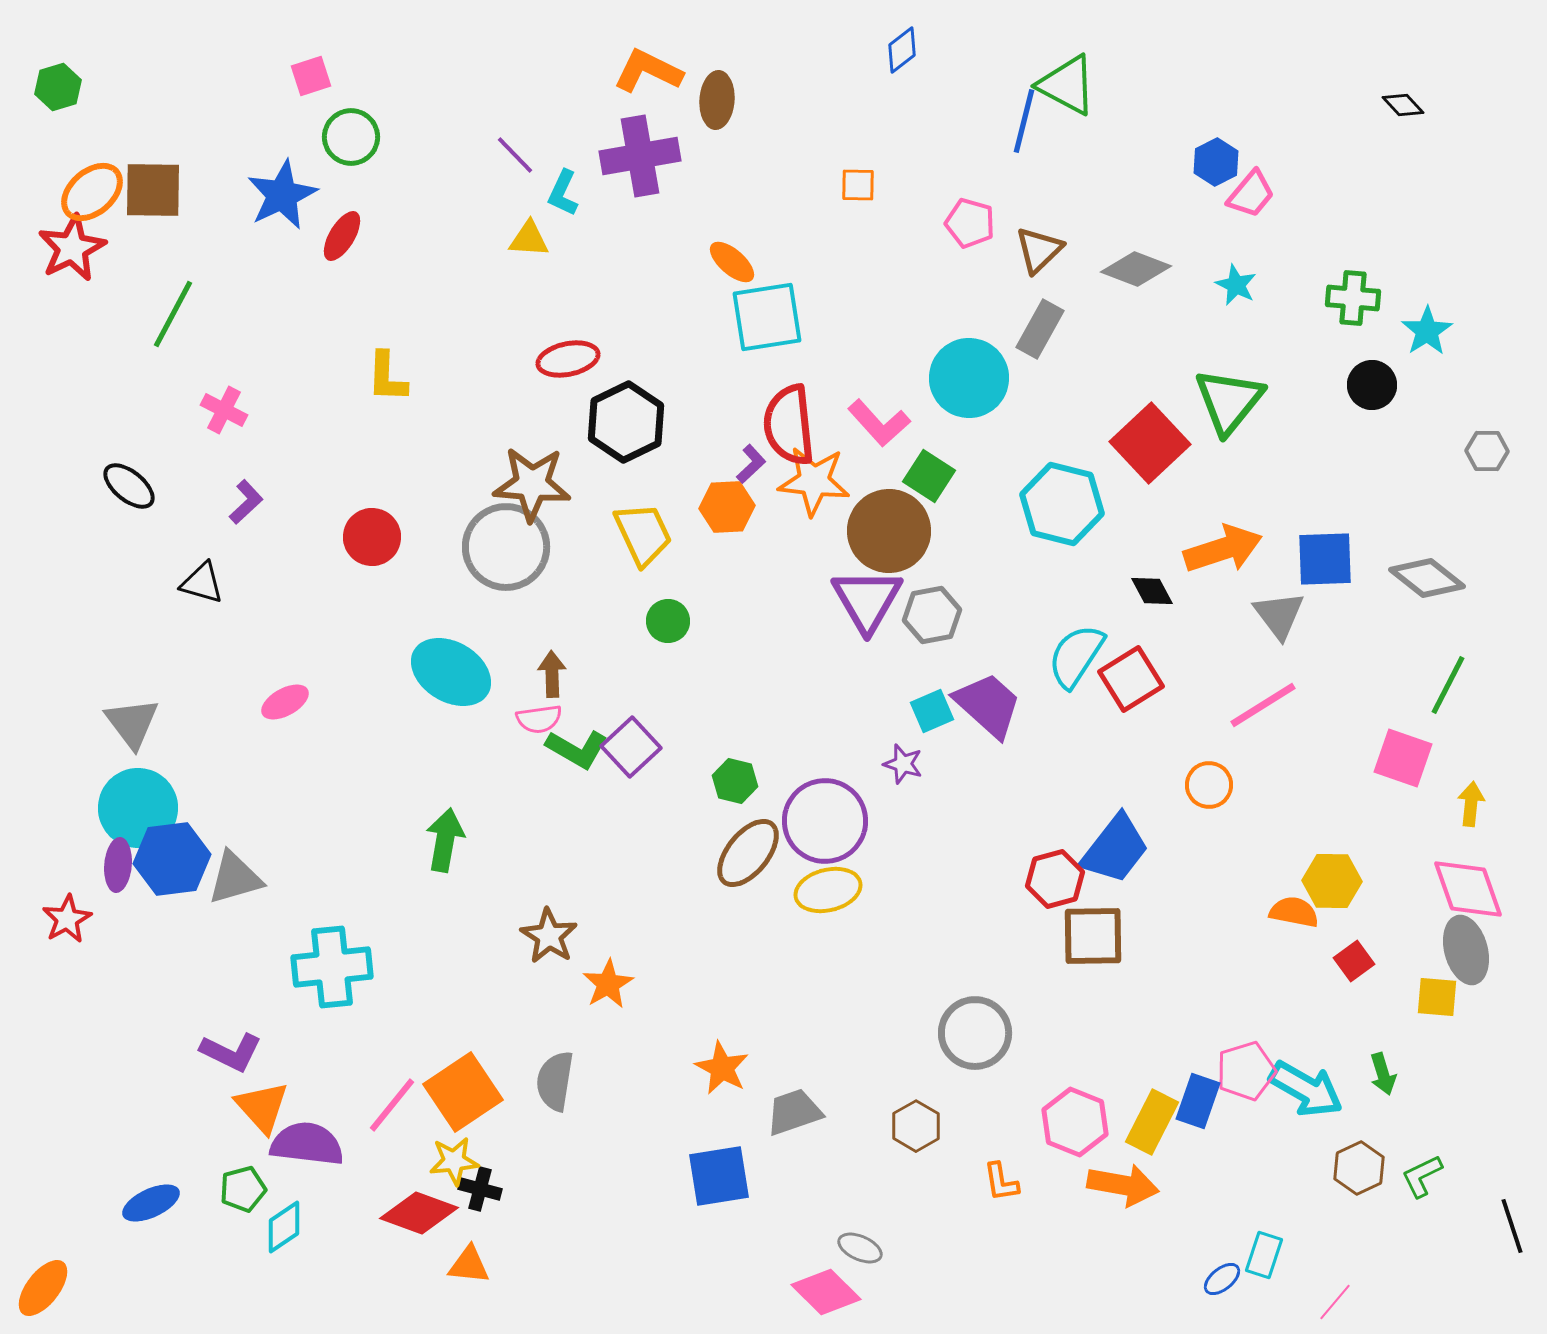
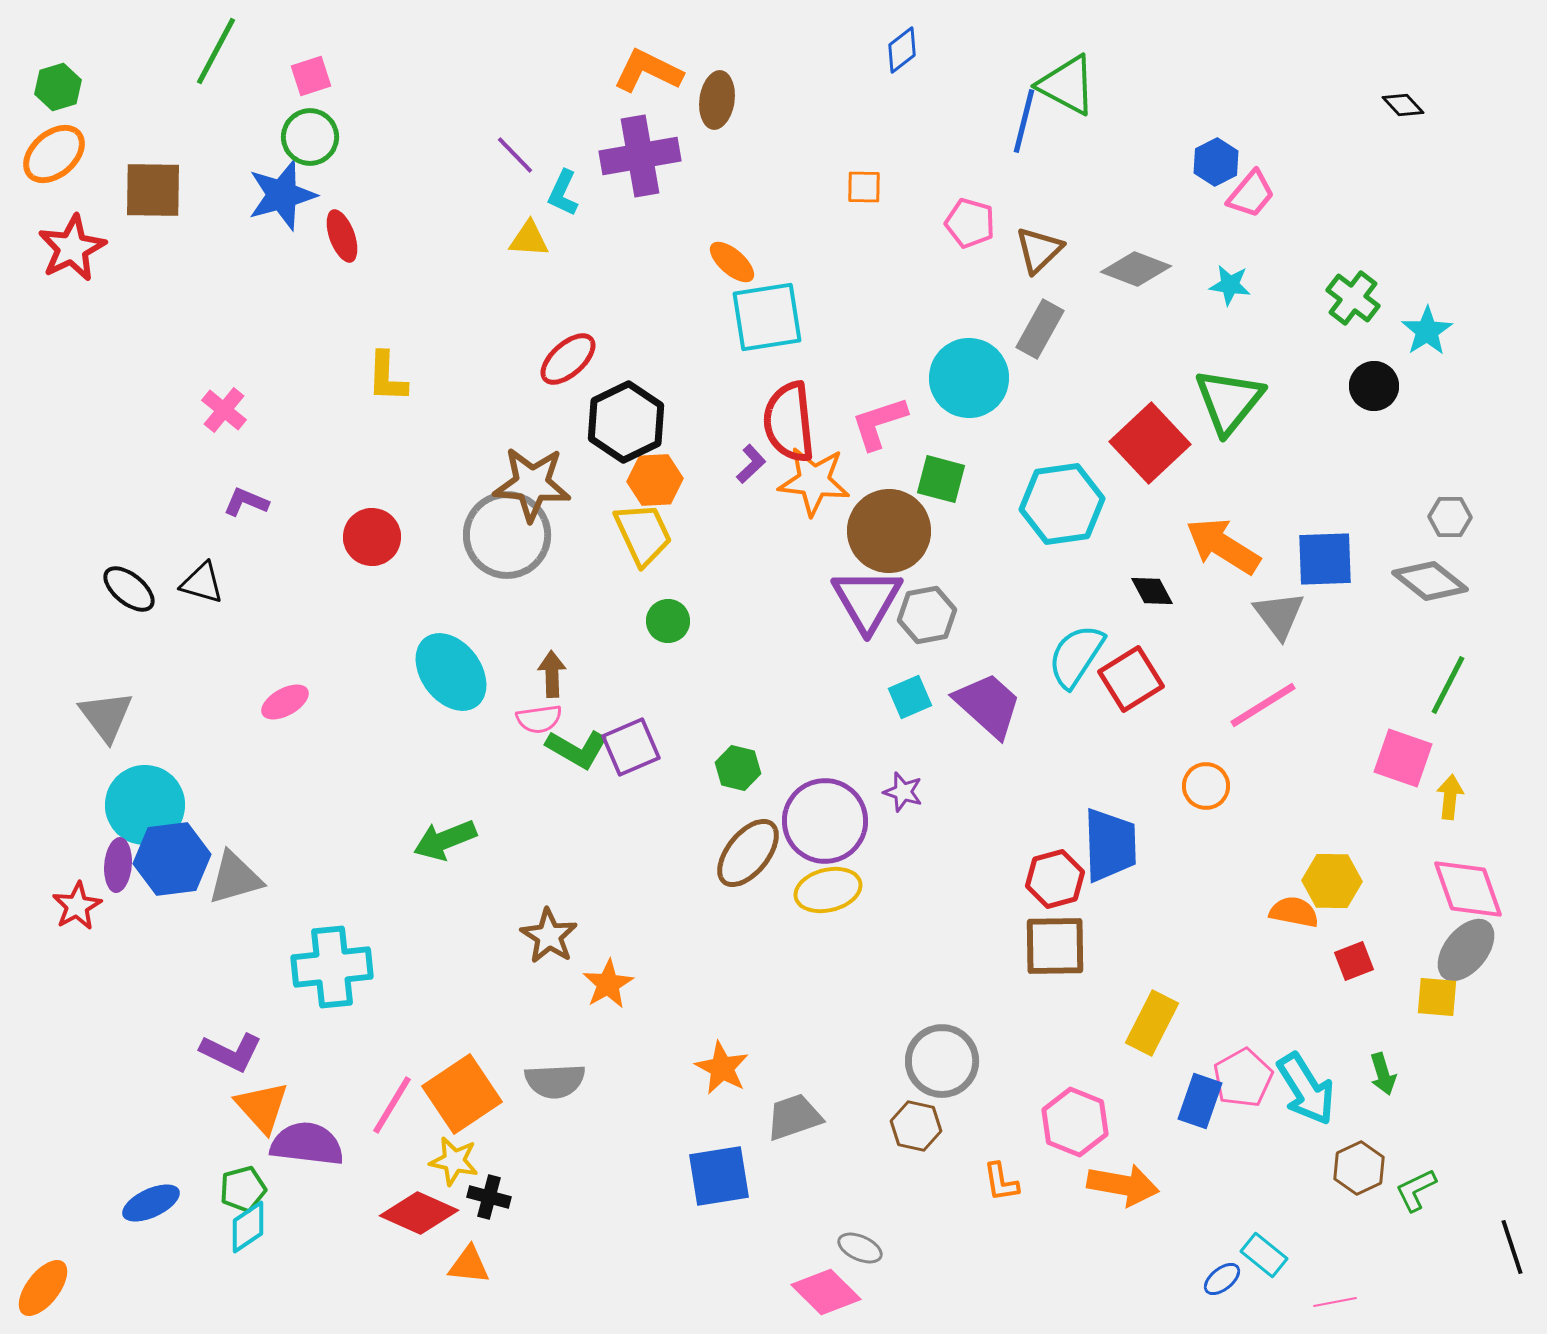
brown ellipse at (717, 100): rotated 4 degrees clockwise
green circle at (351, 137): moved 41 px left
orange square at (858, 185): moved 6 px right, 2 px down
orange ellipse at (92, 192): moved 38 px left, 38 px up
blue star at (282, 195): rotated 10 degrees clockwise
red ellipse at (342, 236): rotated 51 degrees counterclockwise
cyan star at (1236, 285): moved 6 px left; rotated 18 degrees counterclockwise
green cross at (1353, 298): rotated 32 degrees clockwise
green line at (173, 314): moved 43 px right, 263 px up
red ellipse at (568, 359): rotated 30 degrees counterclockwise
black circle at (1372, 385): moved 2 px right, 1 px down
pink cross at (224, 410): rotated 12 degrees clockwise
pink L-shape at (879, 423): rotated 114 degrees clockwise
red semicircle at (789, 425): moved 3 px up
gray hexagon at (1487, 451): moved 37 px left, 66 px down
green square at (929, 476): moved 12 px right, 3 px down; rotated 18 degrees counterclockwise
black ellipse at (129, 486): moved 103 px down
purple L-shape at (246, 502): rotated 114 degrees counterclockwise
cyan hexagon at (1062, 504): rotated 22 degrees counterclockwise
orange hexagon at (727, 507): moved 72 px left, 27 px up
gray circle at (506, 547): moved 1 px right, 12 px up
orange arrow at (1223, 549): moved 3 px up; rotated 130 degrees counterclockwise
gray diamond at (1427, 578): moved 3 px right, 3 px down
gray hexagon at (932, 615): moved 5 px left
cyan ellipse at (451, 672): rotated 22 degrees clockwise
cyan square at (932, 711): moved 22 px left, 14 px up
gray triangle at (132, 723): moved 26 px left, 7 px up
purple square at (631, 747): rotated 20 degrees clockwise
purple star at (903, 764): moved 28 px down
green hexagon at (735, 781): moved 3 px right, 13 px up
orange circle at (1209, 785): moved 3 px left, 1 px down
yellow arrow at (1471, 804): moved 21 px left, 7 px up
cyan circle at (138, 808): moved 7 px right, 3 px up
green arrow at (445, 840): rotated 122 degrees counterclockwise
blue trapezoid at (1115, 849): moved 5 px left, 4 px up; rotated 40 degrees counterclockwise
red star at (67, 919): moved 10 px right, 13 px up
brown square at (1093, 936): moved 38 px left, 10 px down
gray ellipse at (1466, 950): rotated 54 degrees clockwise
red square at (1354, 961): rotated 15 degrees clockwise
gray circle at (975, 1033): moved 33 px left, 28 px down
pink pentagon at (1246, 1071): moved 3 px left, 7 px down; rotated 12 degrees counterclockwise
gray semicircle at (555, 1081): rotated 102 degrees counterclockwise
cyan arrow at (1306, 1089): rotated 28 degrees clockwise
orange square at (463, 1092): moved 1 px left, 2 px down
blue rectangle at (1198, 1101): moved 2 px right
pink line at (392, 1105): rotated 8 degrees counterclockwise
gray trapezoid at (794, 1112): moved 5 px down
yellow rectangle at (1152, 1122): moved 99 px up
brown hexagon at (916, 1126): rotated 18 degrees counterclockwise
yellow star at (454, 1161): rotated 18 degrees clockwise
green L-shape at (1422, 1176): moved 6 px left, 14 px down
black cross at (480, 1189): moved 9 px right, 8 px down
red diamond at (419, 1213): rotated 4 degrees clockwise
black line at (1512, 1226): moved 21 px down
cyan diamond at (284, 1227): moved 36 px left
cyan rectangle at (1264, 1255): rotated 69 degrees counterclockwise
pink line at (1335, 1302): rotated 39 degrees clockwise
